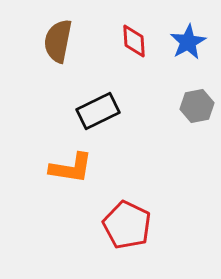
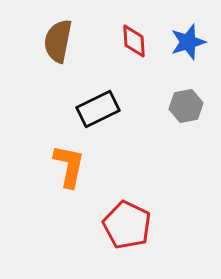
blue star: rotated 12 degrees clockwise
gray hexagon: moved 11 px left
black rectangle: moved 2 px up
orange L-shape: moved 2 px left, 2 px up; rotated 87 degrees counterclockwise
